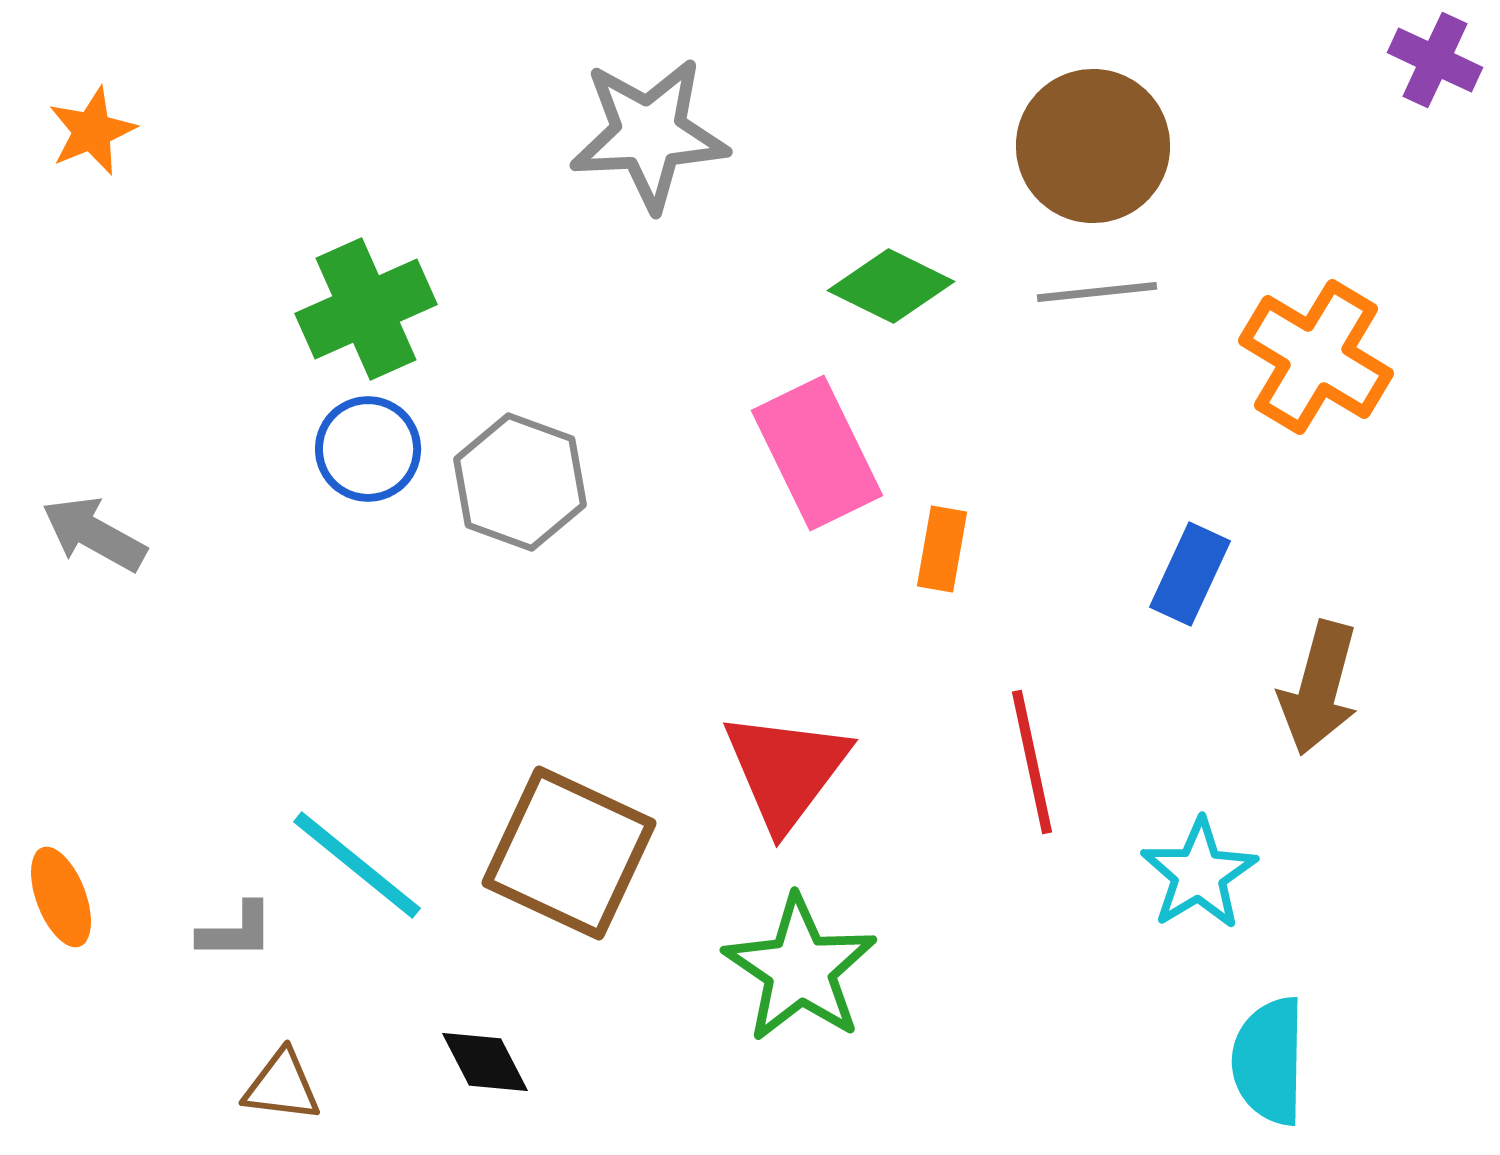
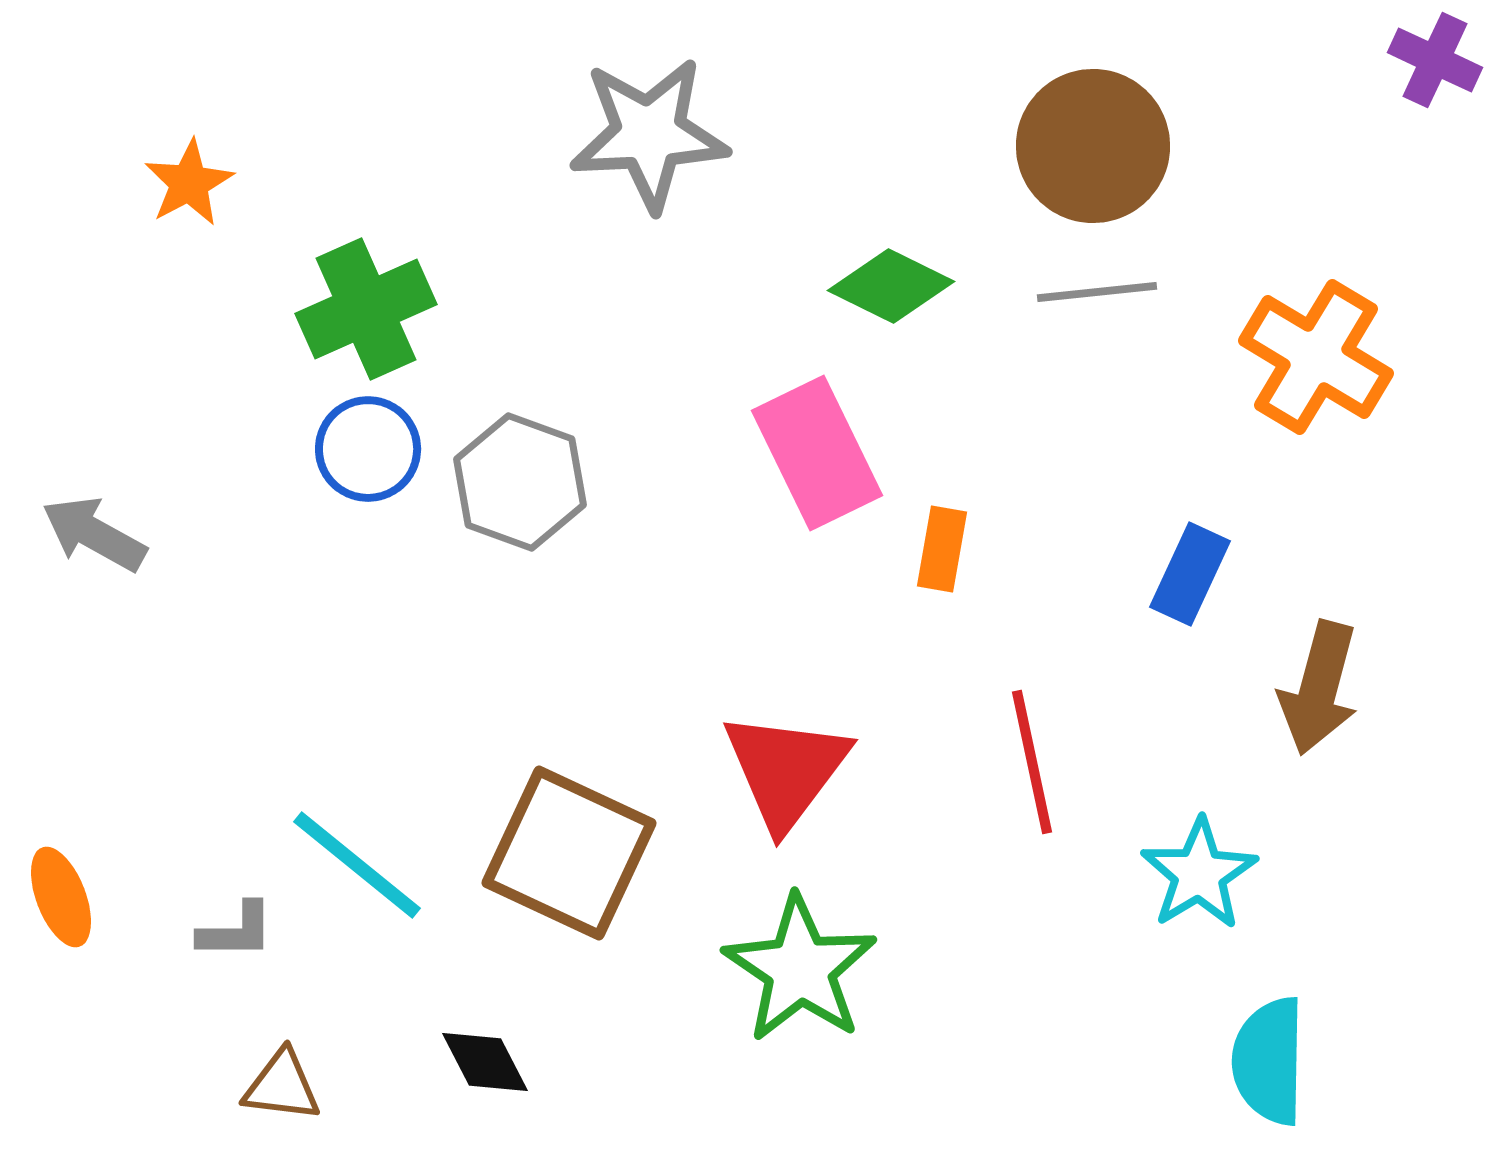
orange star: moved 97 px right, 52 px down; rotated 6 degrees counterclockwise
